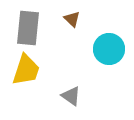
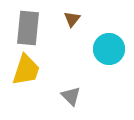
brown triangle: rotated 24 degrees clockwise
gray triangle: rotated 10 degrees clockwise
